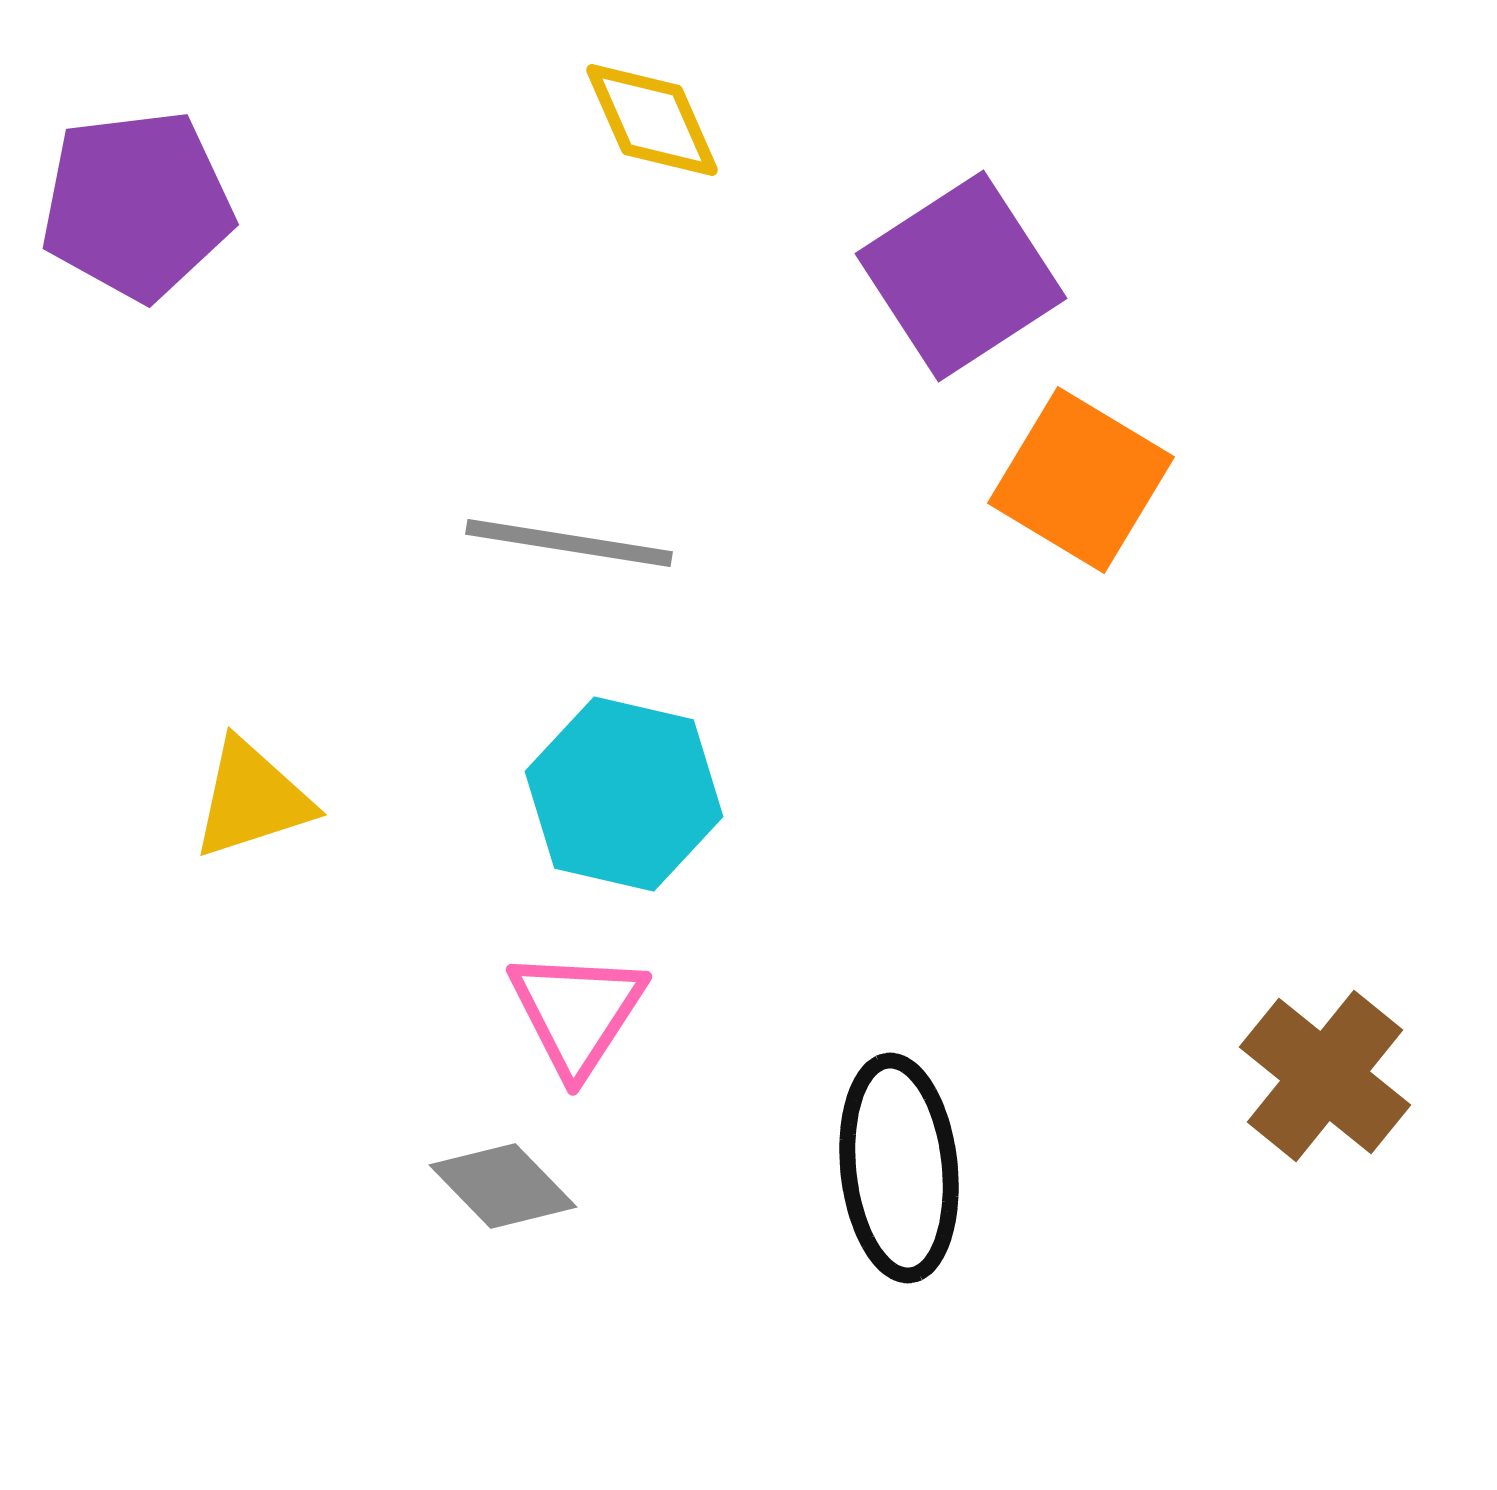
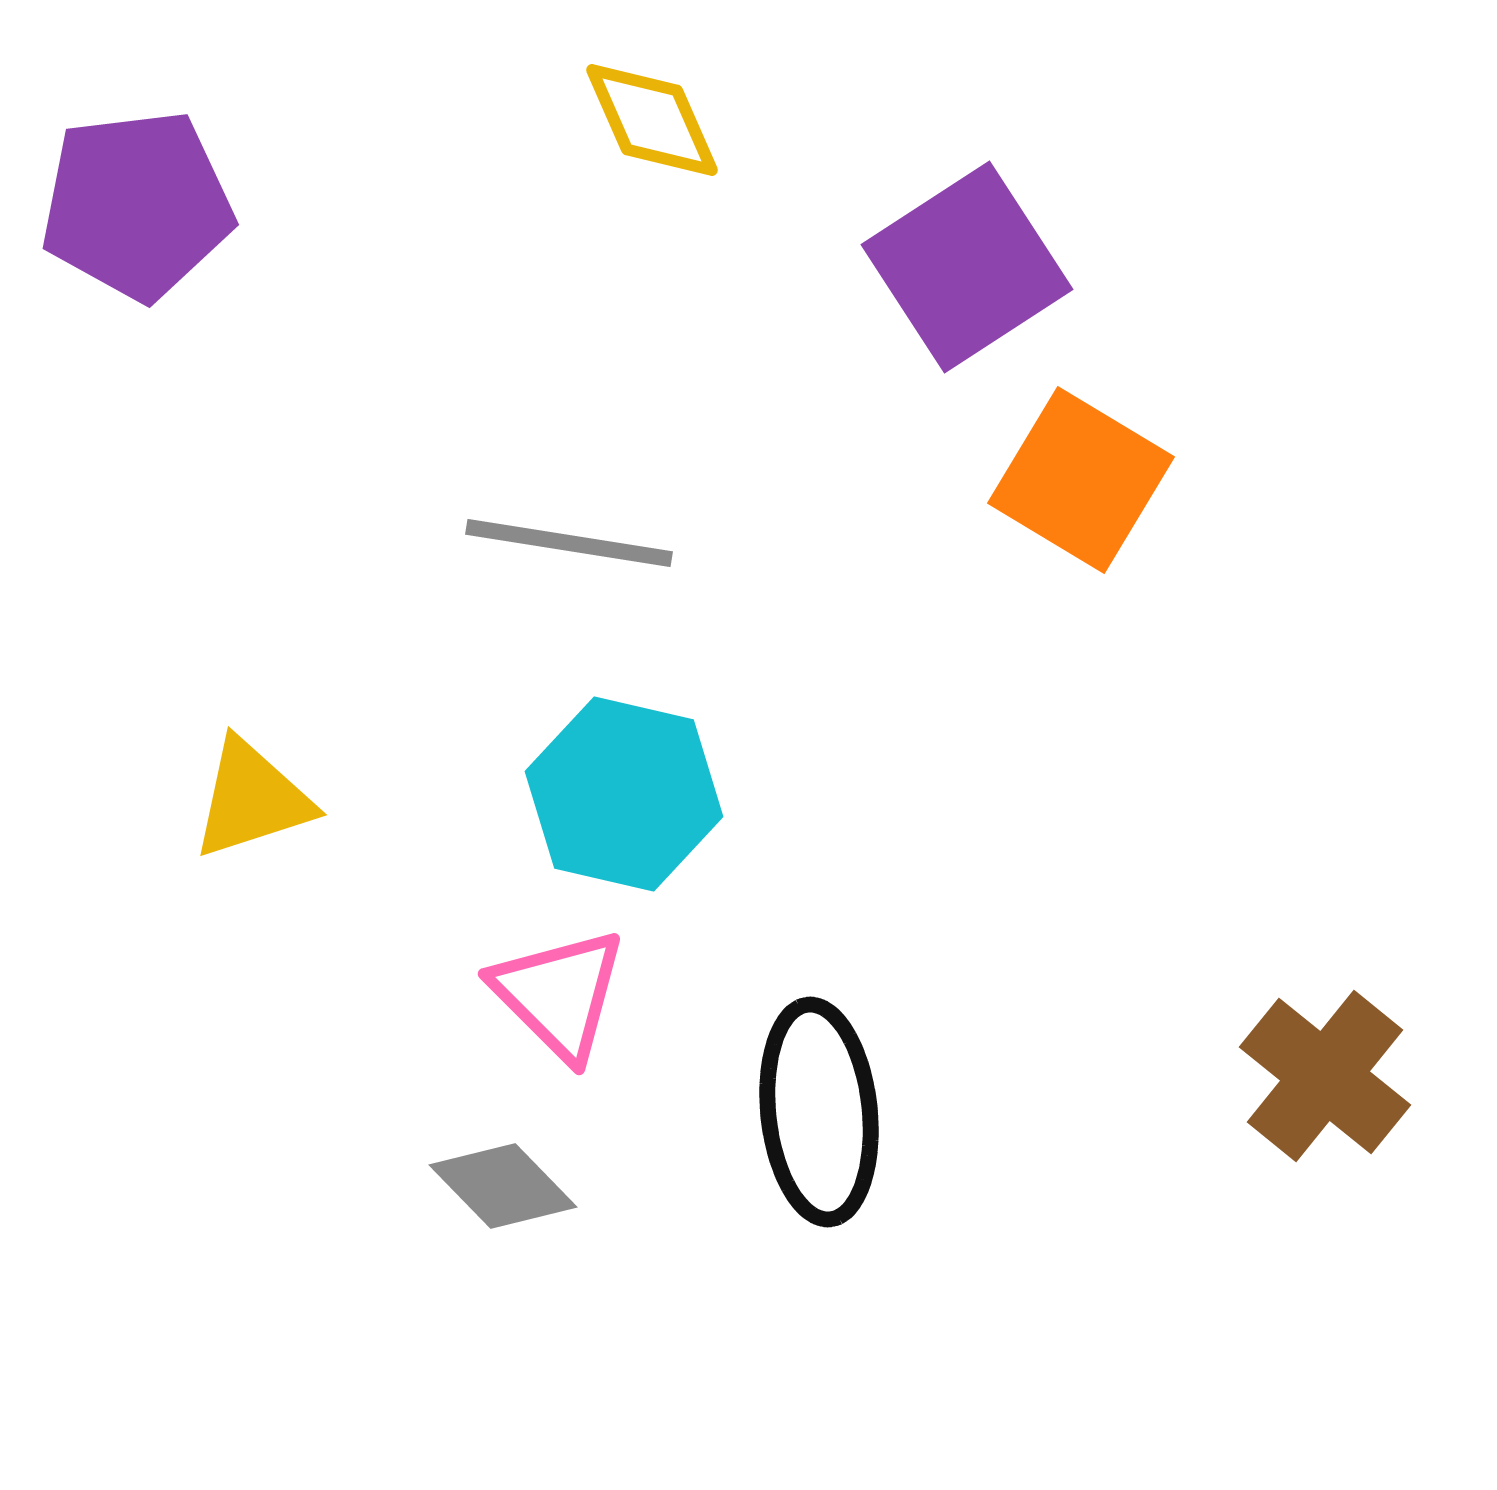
purple square: moved 6 px right, 9 px up
pink triangle: moved 18 px left, 18 px up; rotated 18 degrees counterclockwise
black ellipse: moved 80 px left, 56 px up
